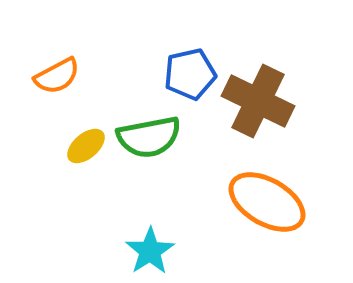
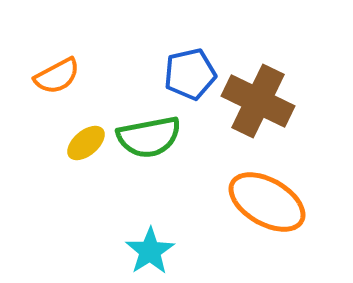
yellow ellipse: moved 3 px up
